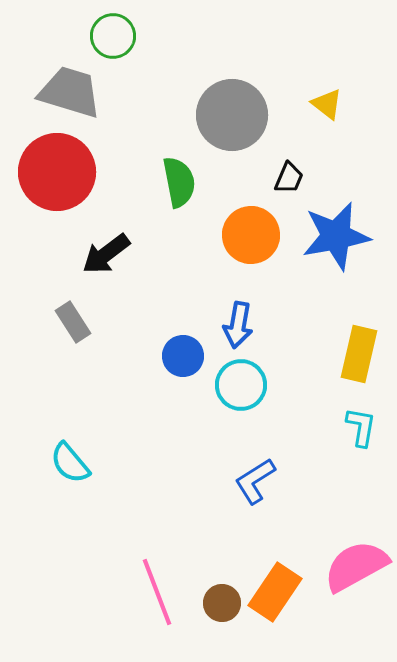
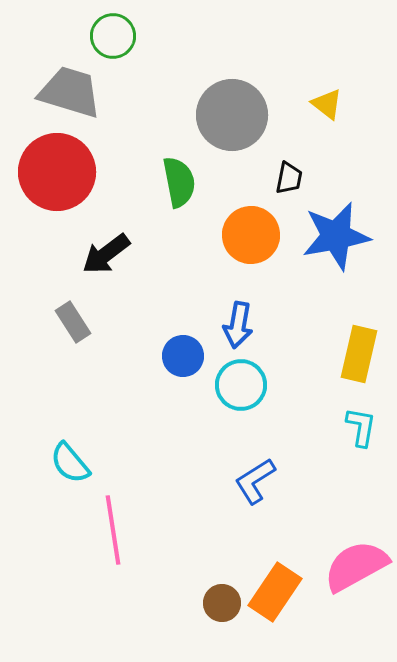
black trapezoid: rotated 12 degrees counterclockwise
pink line: moved 44 px left, 62 px up; rotated 12 degrees clockwise
